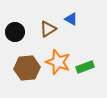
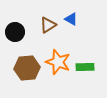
brown triangle: moved 4 px up
green rectangle: rotated 18 degrees clockwise
